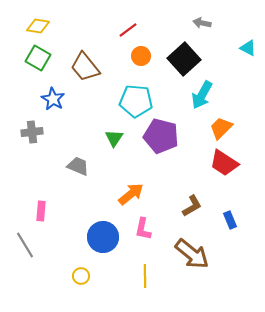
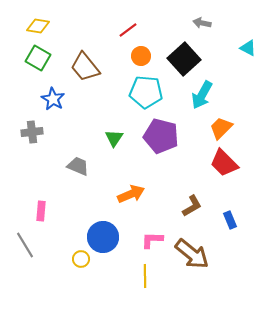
cyan pentagon: moved 10 px right, 9 px up
red trapezoid: rotated 12 degrees clockwise
orange arrow: rotated 16 degrees clockwise
pink L-shape: moved 9 px right, 11 px down; rotated 80 degrees clockwise
yellow circle: moved 17 px up
